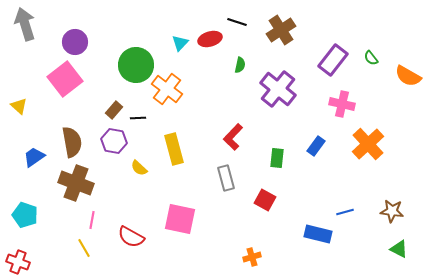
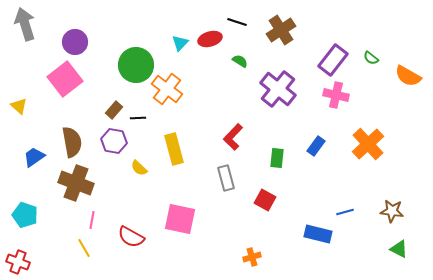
green semicircle at (371, 58): rotated 14 degrees counterclockwise
green semicircle at (240, 65): moved 4 px up; rotated 70 degrees counterclockwise
pink cross at (342, 104): moved 6 px left, 9 px up
